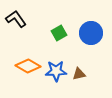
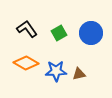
black L-shape: moved 11 px right, 10 px down
orange diamond: moved 2 px left, 3 px up
